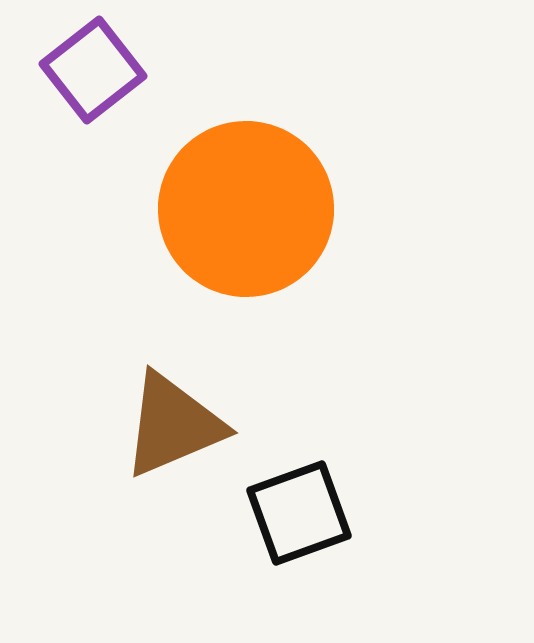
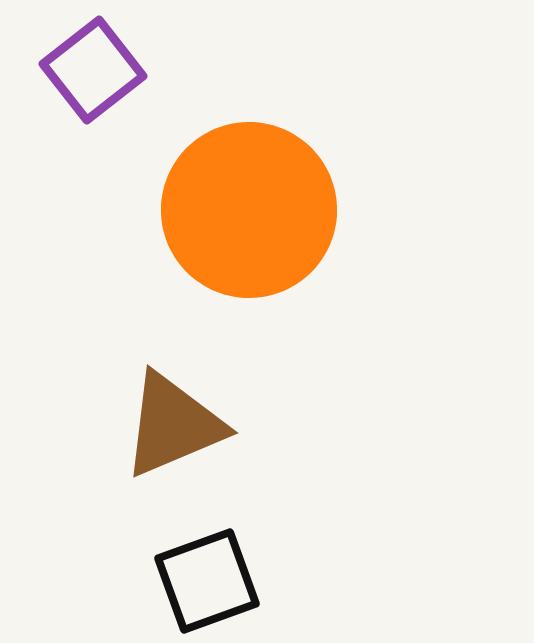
orange circle: moved 3 px right, 1 px down
black square: moved 92 px left, 68 px down
